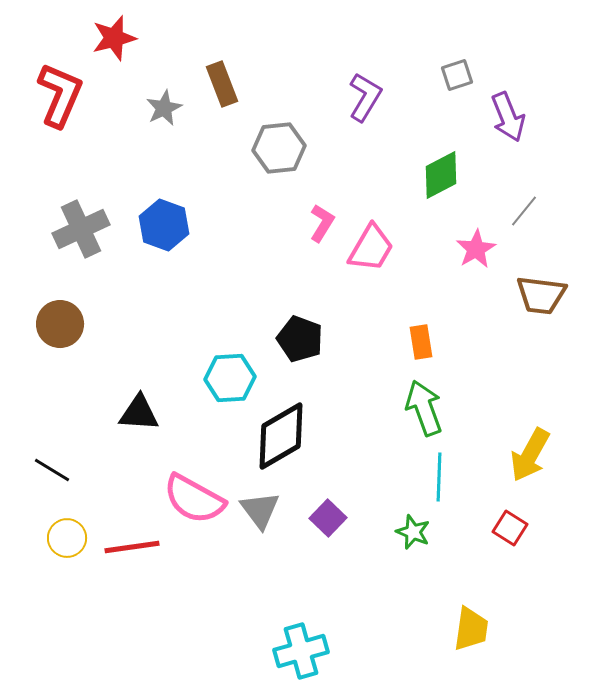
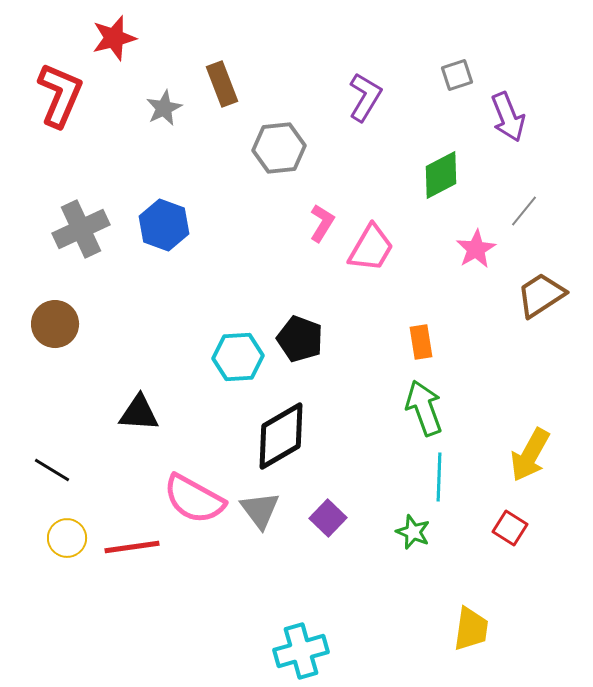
brown trapezoid: rotated 140 degrees clockwise
brown circle: moved 5 px left
cyan hexagon: moved 8 px right, 21 px up
